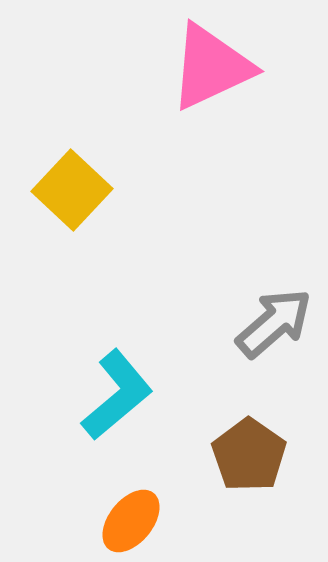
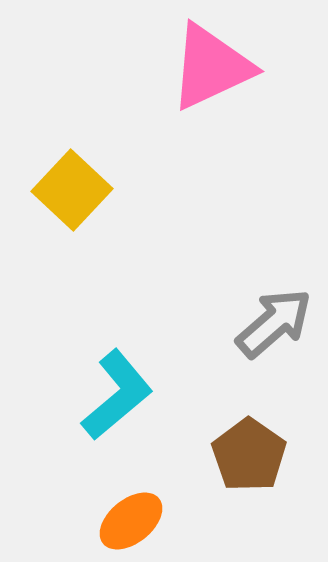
orange ellipse: rotated 12 degrees clockwise
